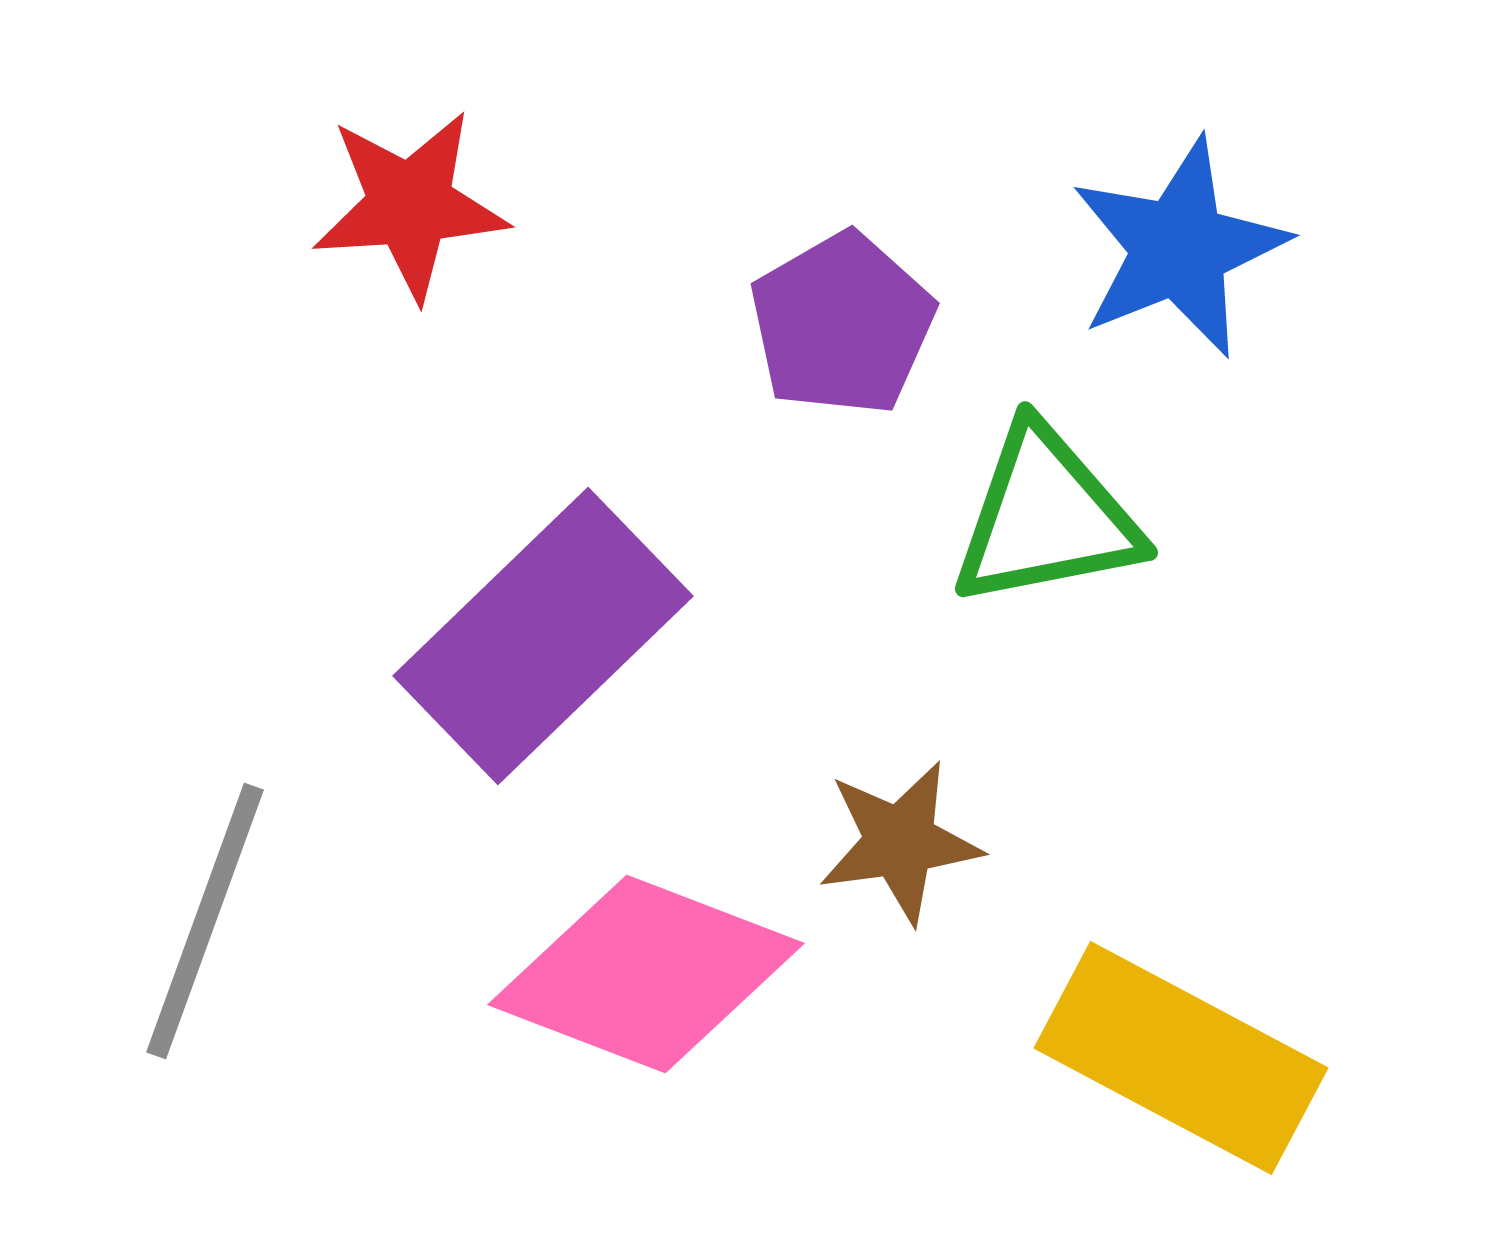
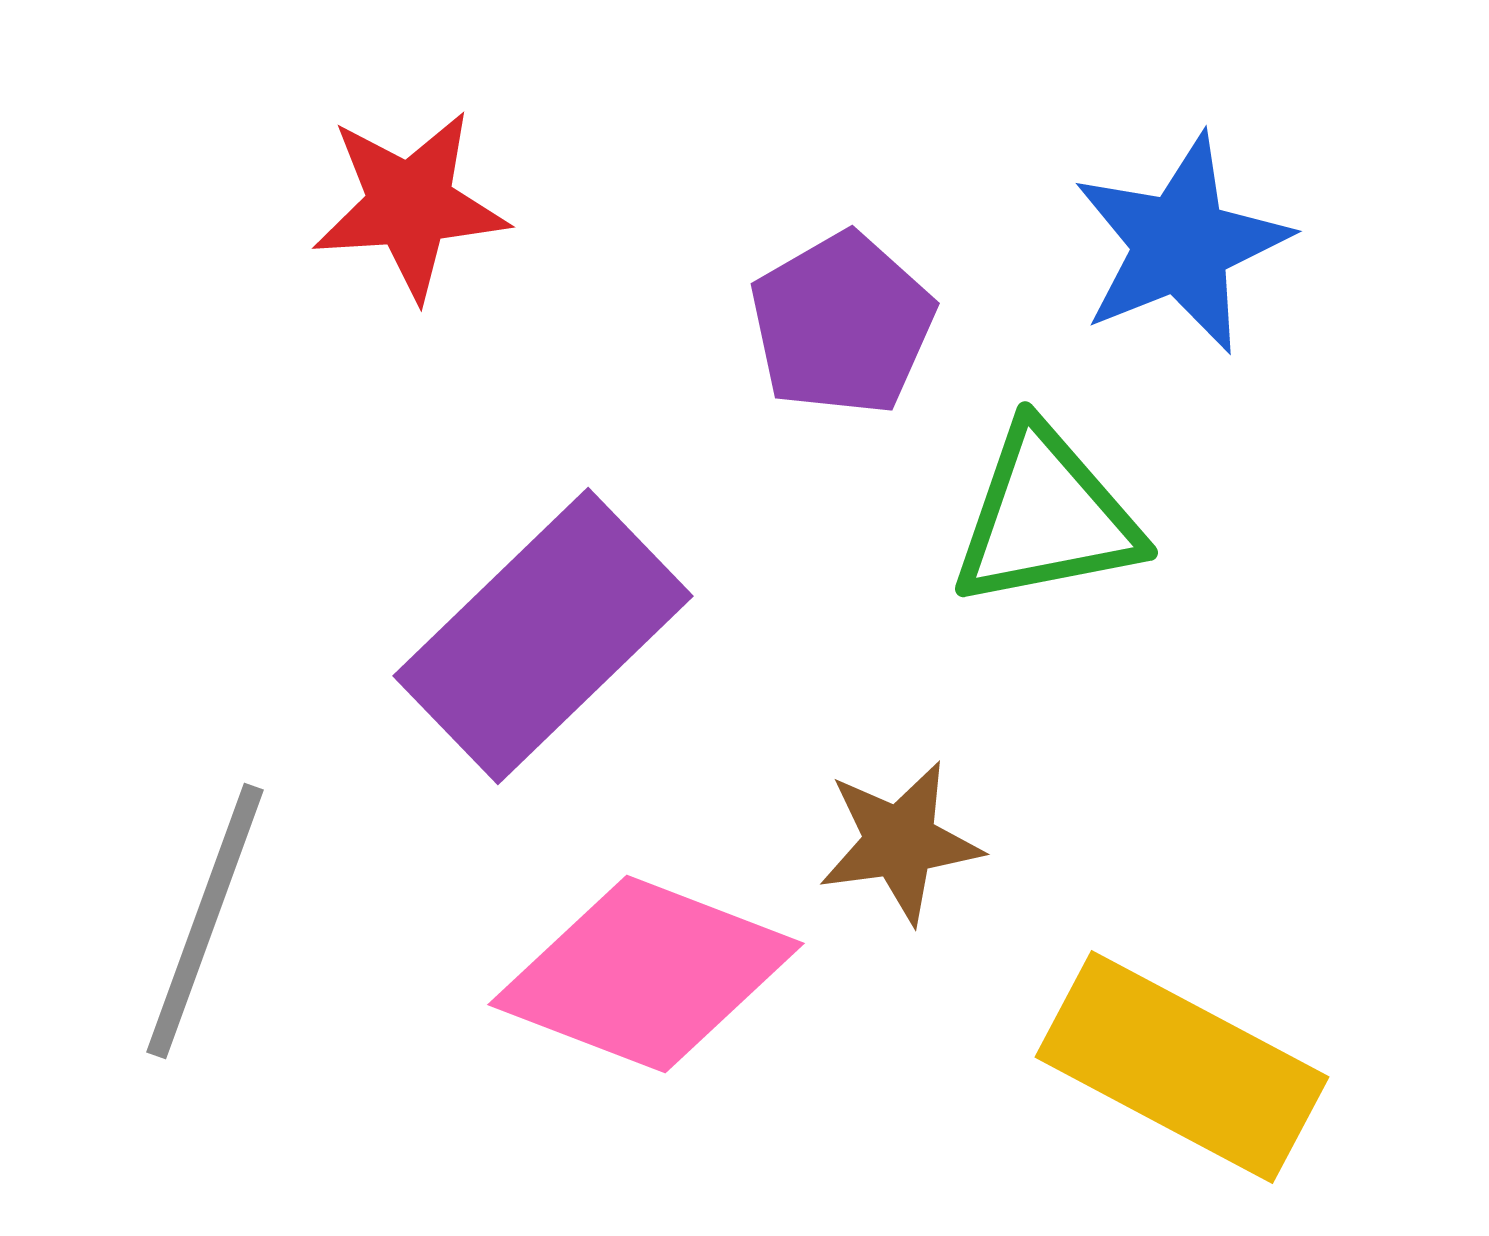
blue star: moved 2 px right, 4 px up
yellow rectangle: moved 1 px right, 9 px down
